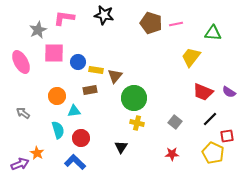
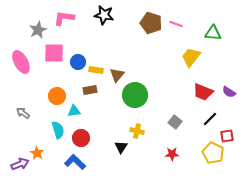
pink line: rotated 32 degrees clockwise
brown triangle: moved 2 px right, 1 px up
green circle: moved 1 px right, 3 px up
yellow cross: moved 8 px down
